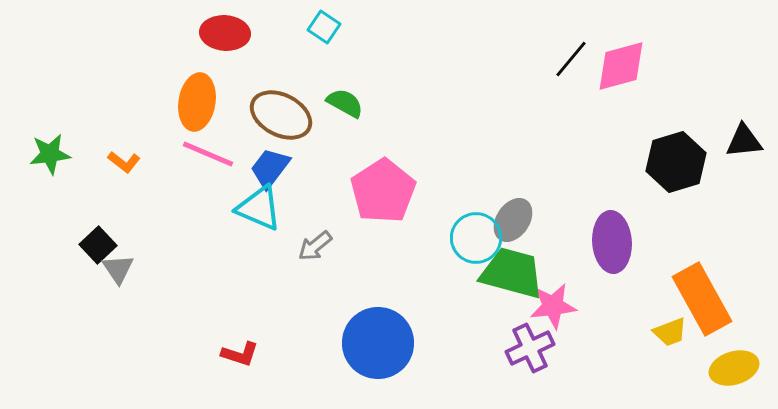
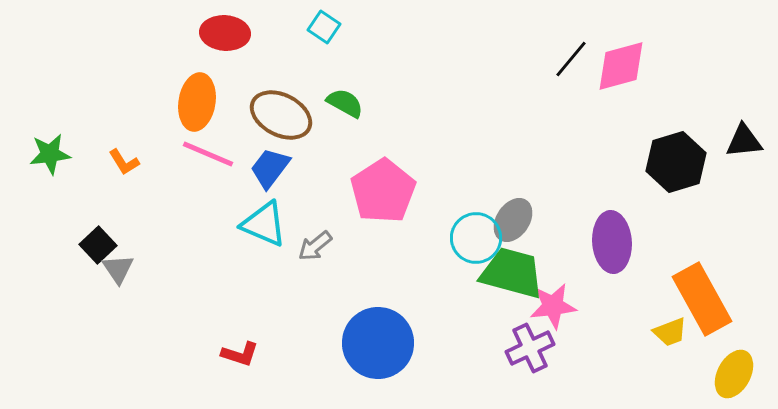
orange L-shape: rotated 20 degrees clockwise
cyan triangle: moved 5 px right, 16 px down
yellow ellipse: moved 6 px down; rotated 45 degrees counterclockwise
